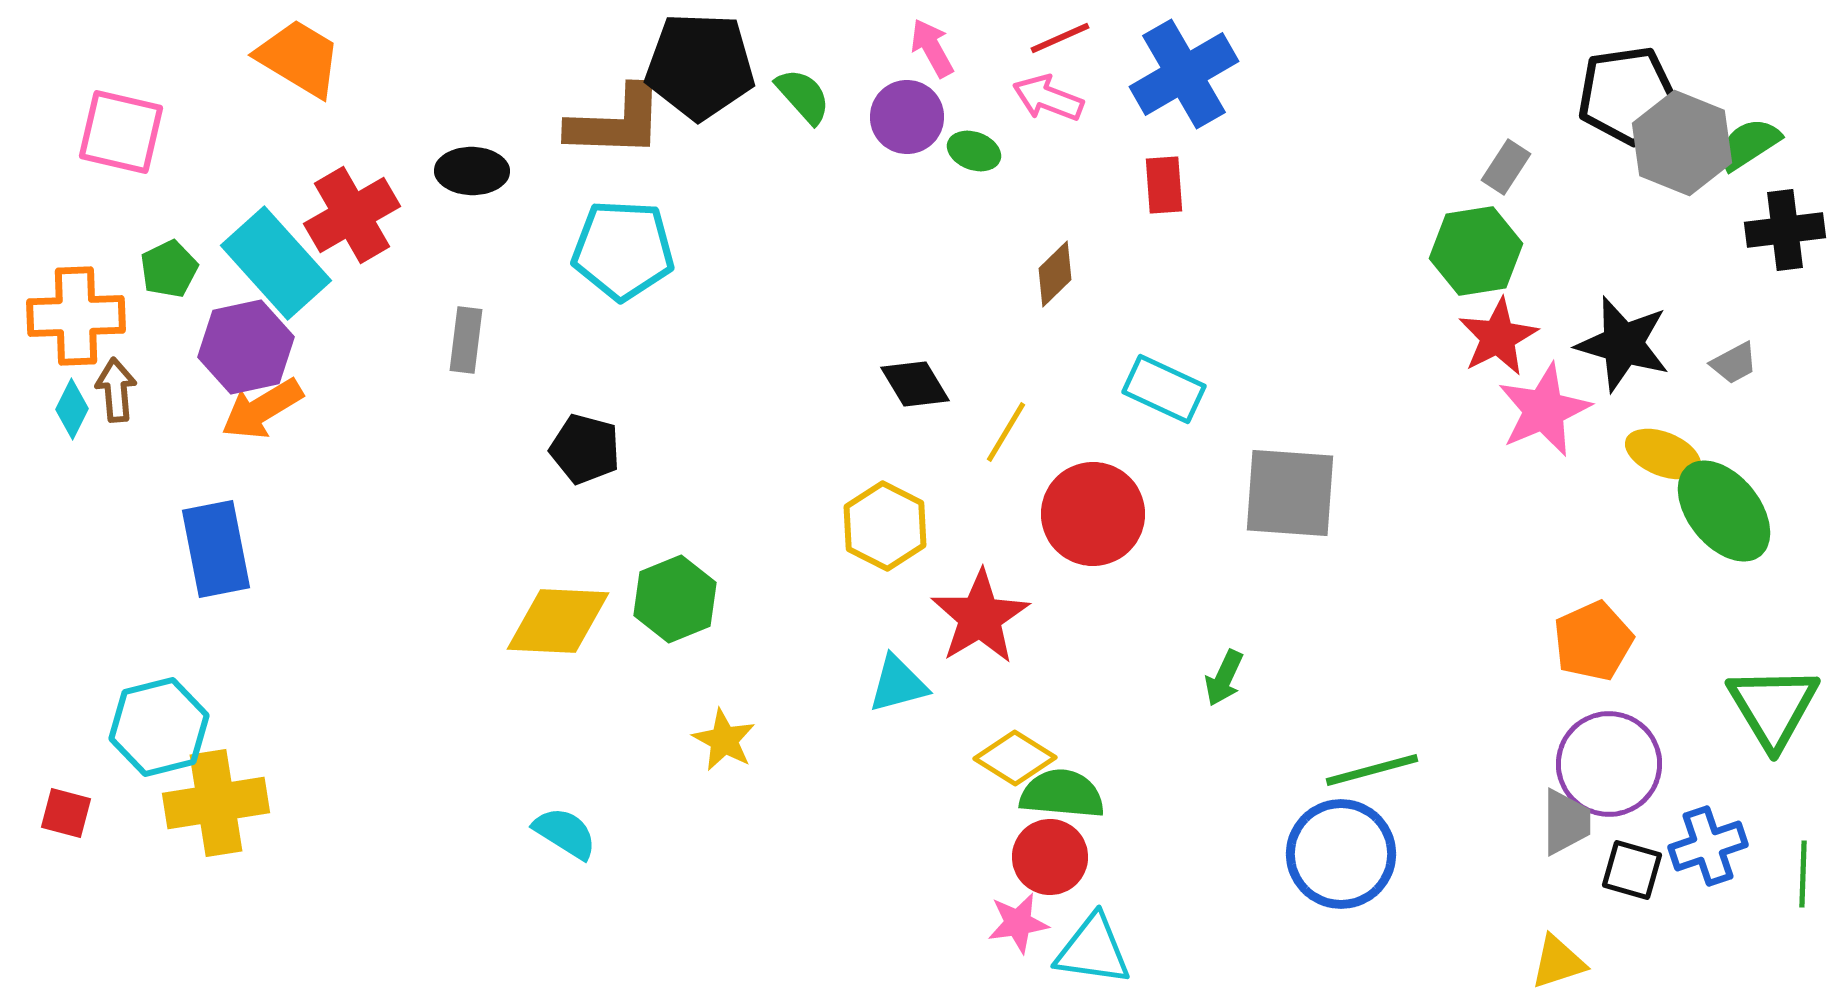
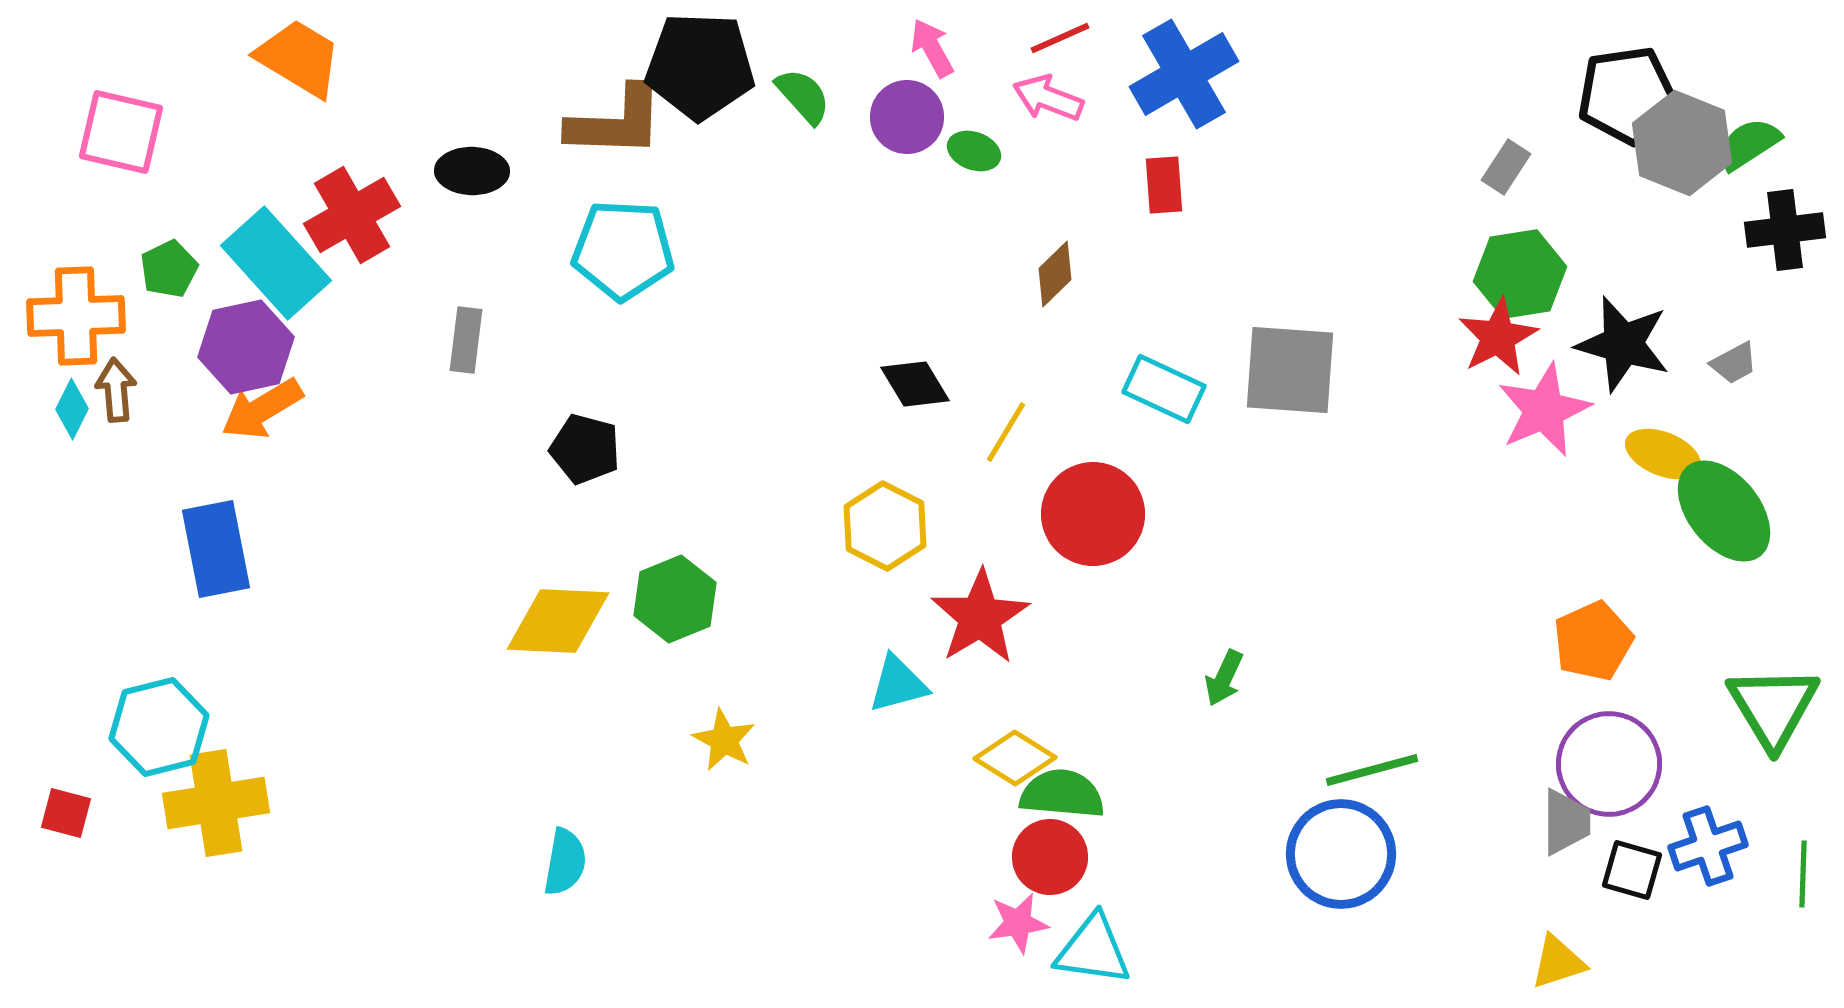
green hexagon at (1476, 251): moved 44 px right, 23 px down
gray square at (1290, 493): moved 123 px up
cyan semicircle at (565, 833): moved 29 px down; rotated 68 degrees clockwise
